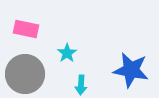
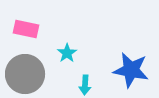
cyan arrow: moved 4 px right
